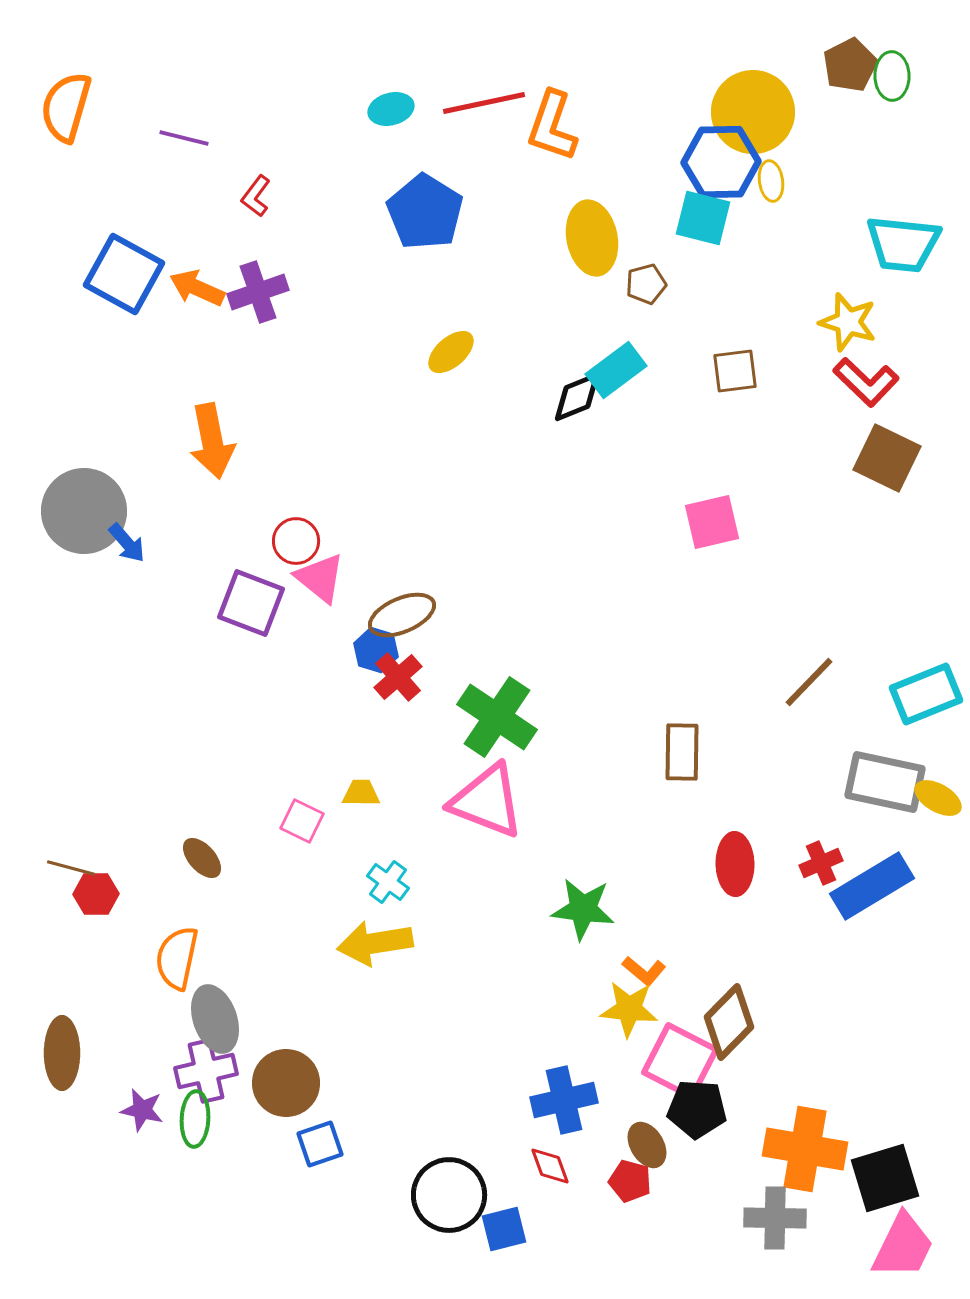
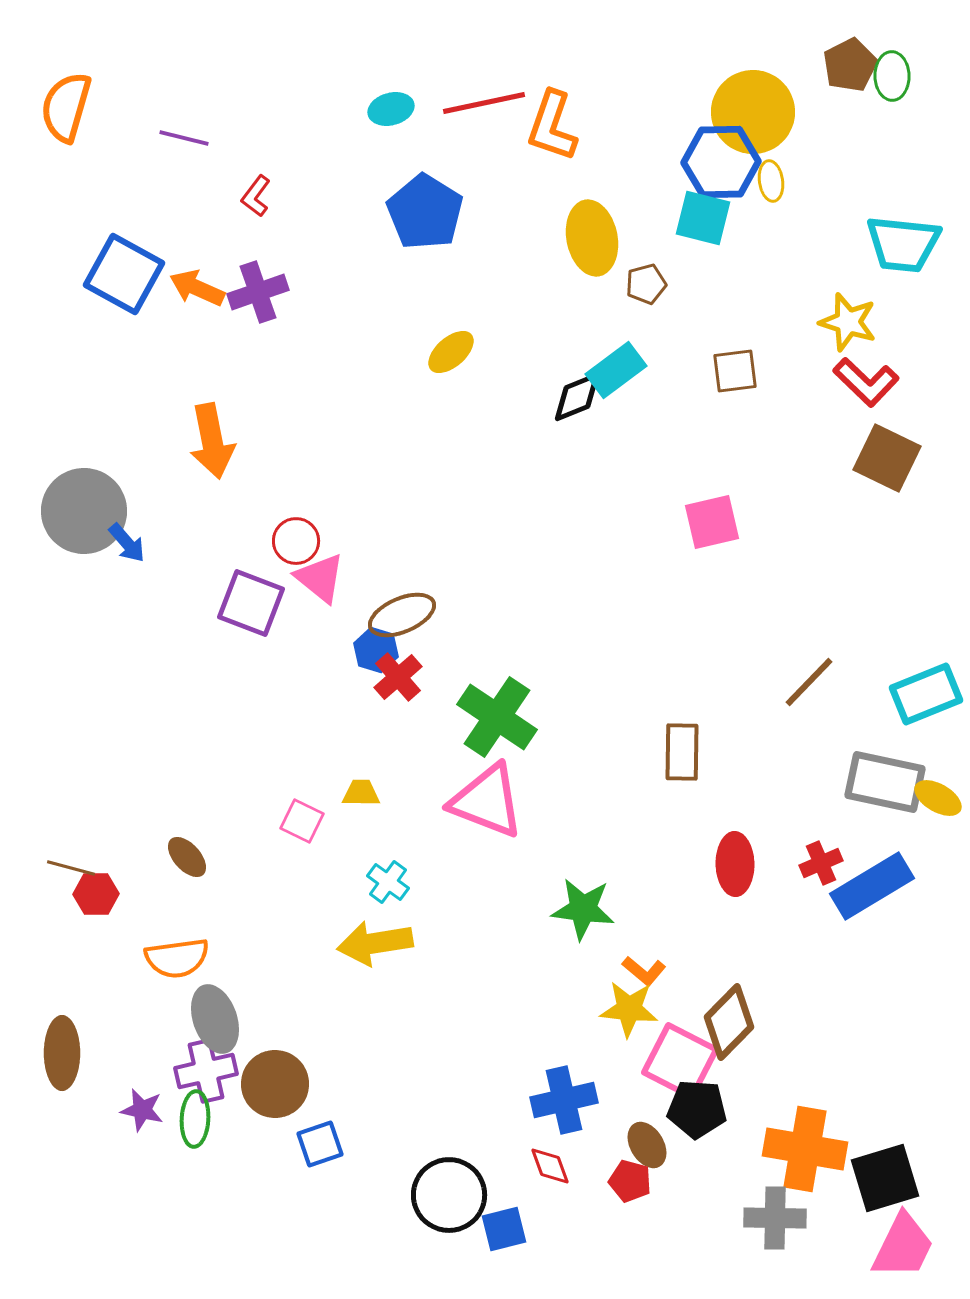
brown ellipse at (202, 858): moved 15 px left, 1 px up
orange semicircle at (177, 958): rotated 110 degrees counterclockwise
brown circle at (286, 1083): moved 11 px left, 1 px down
